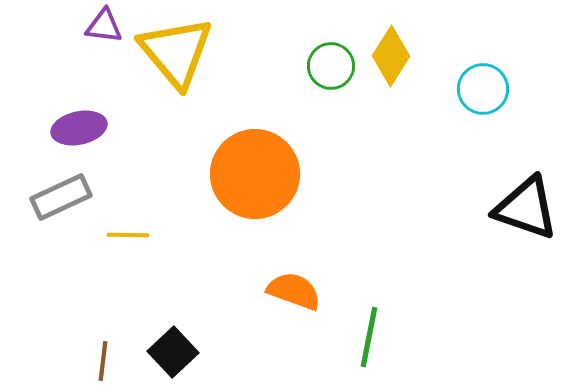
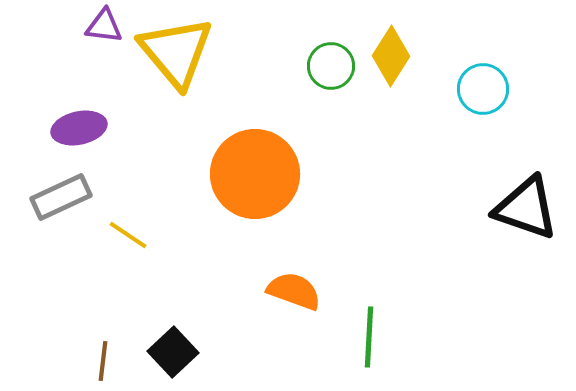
yellow line: rotated 33 degrees clockwise
green line: rotated 8 degrees counterclockwise
